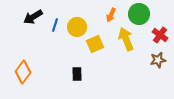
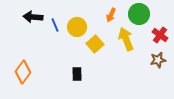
black arrow: rotated 36 degrees clockwise
blue line: rotated 40 degrees counterclockwise
yellow square: rotated 18 degrees counterclockwise
